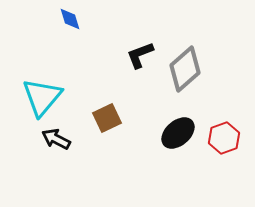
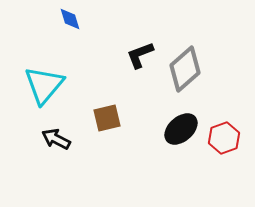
cyan triangle: moved 2 px right, 12 px up
brown square: rotated 12 degrees clockwise
black ellipse: moved 3 px right, 4 px up
